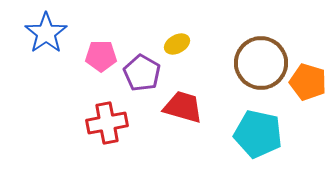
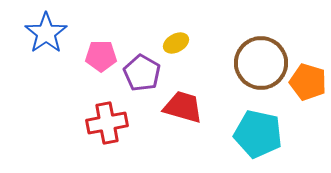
yellow ellipse: moved 1 px left, 1 px up
